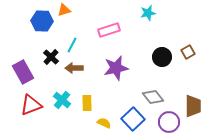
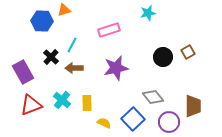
black circle: moved 1 px right
